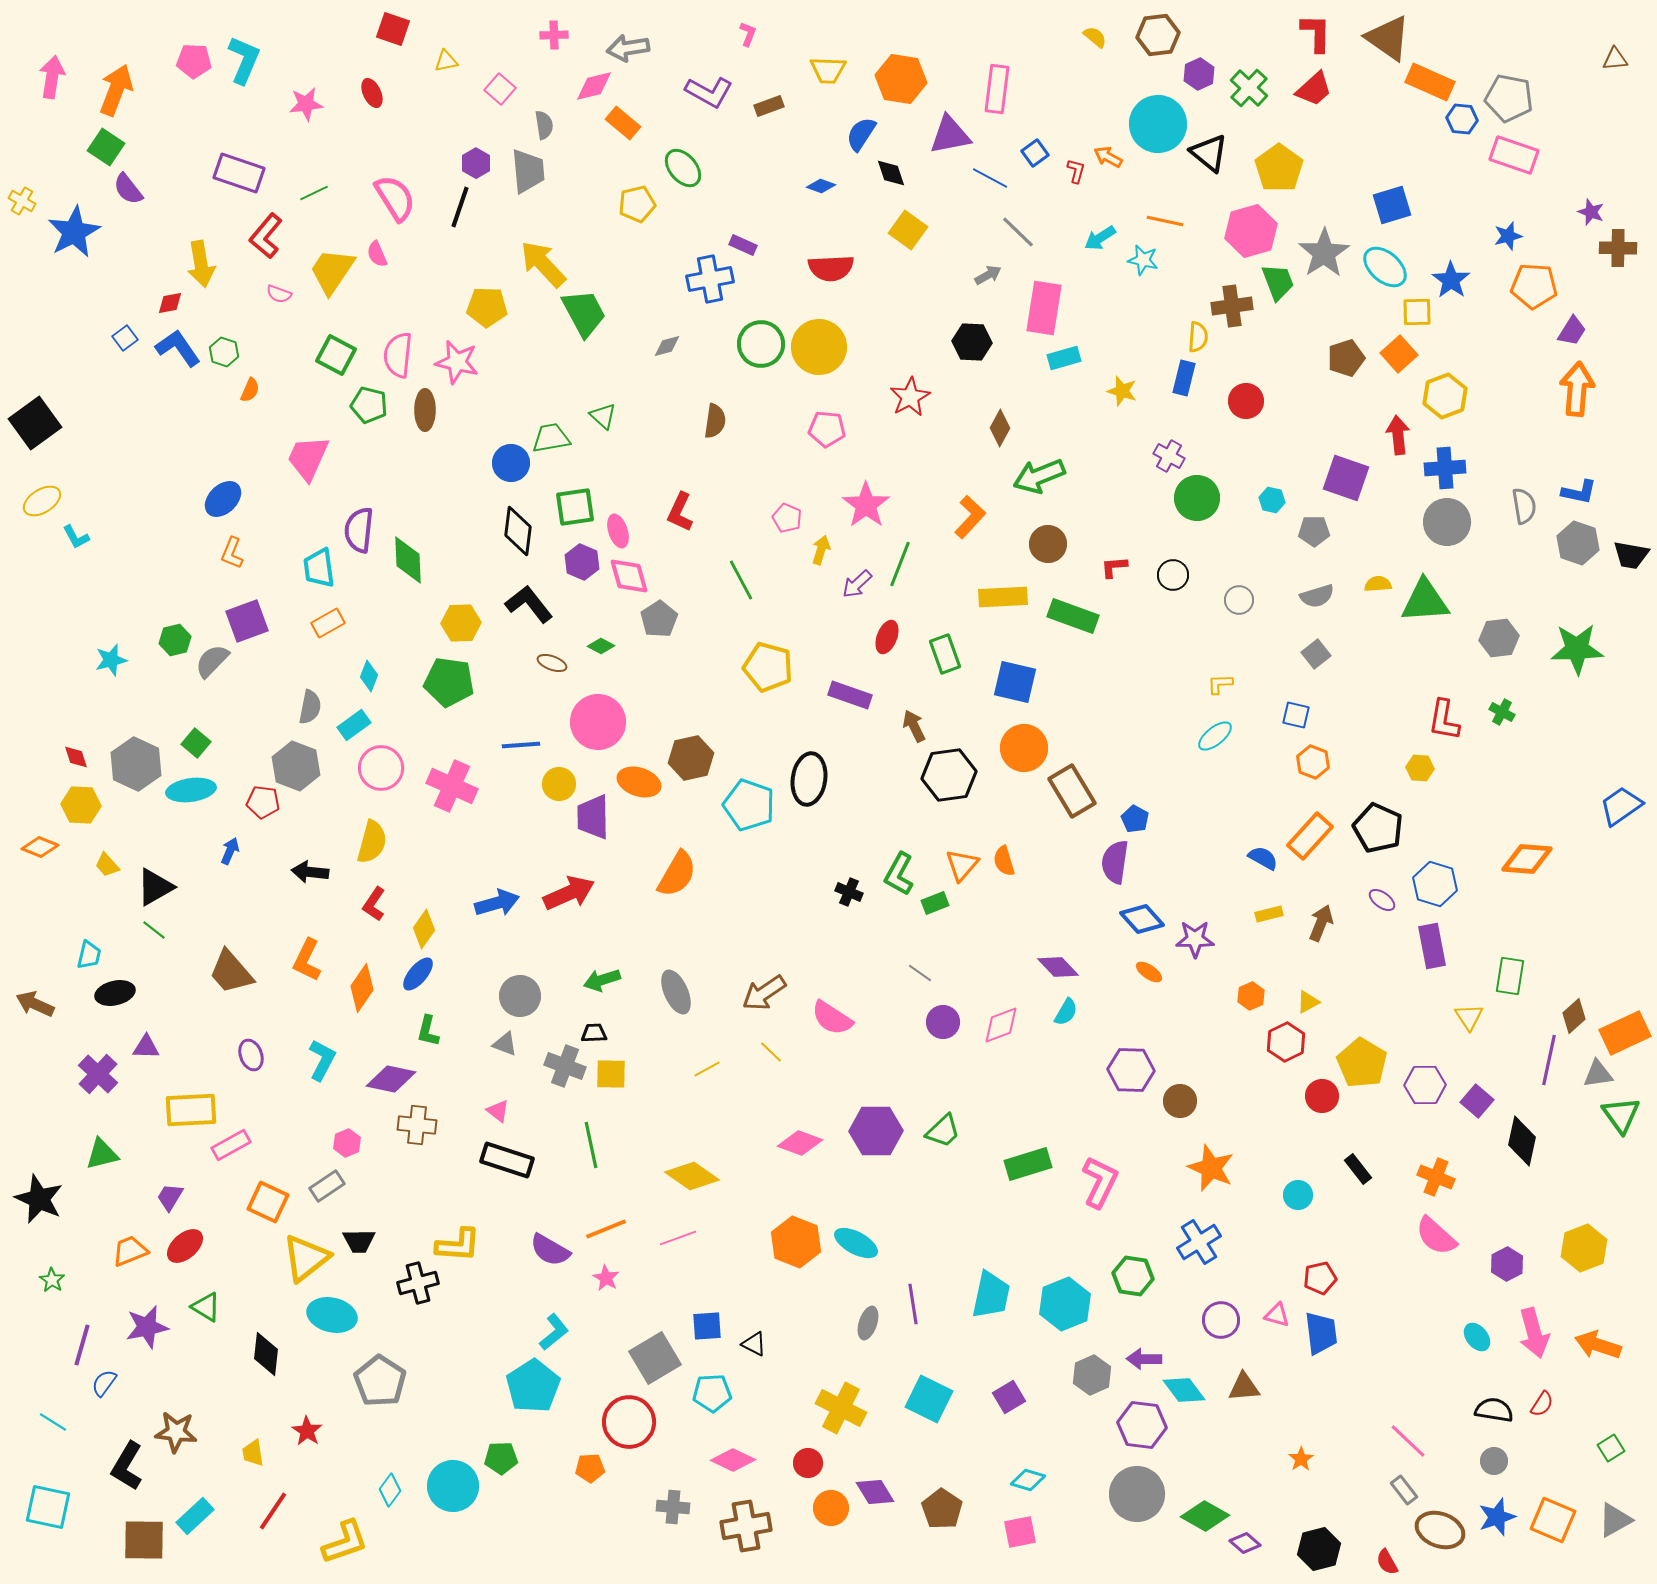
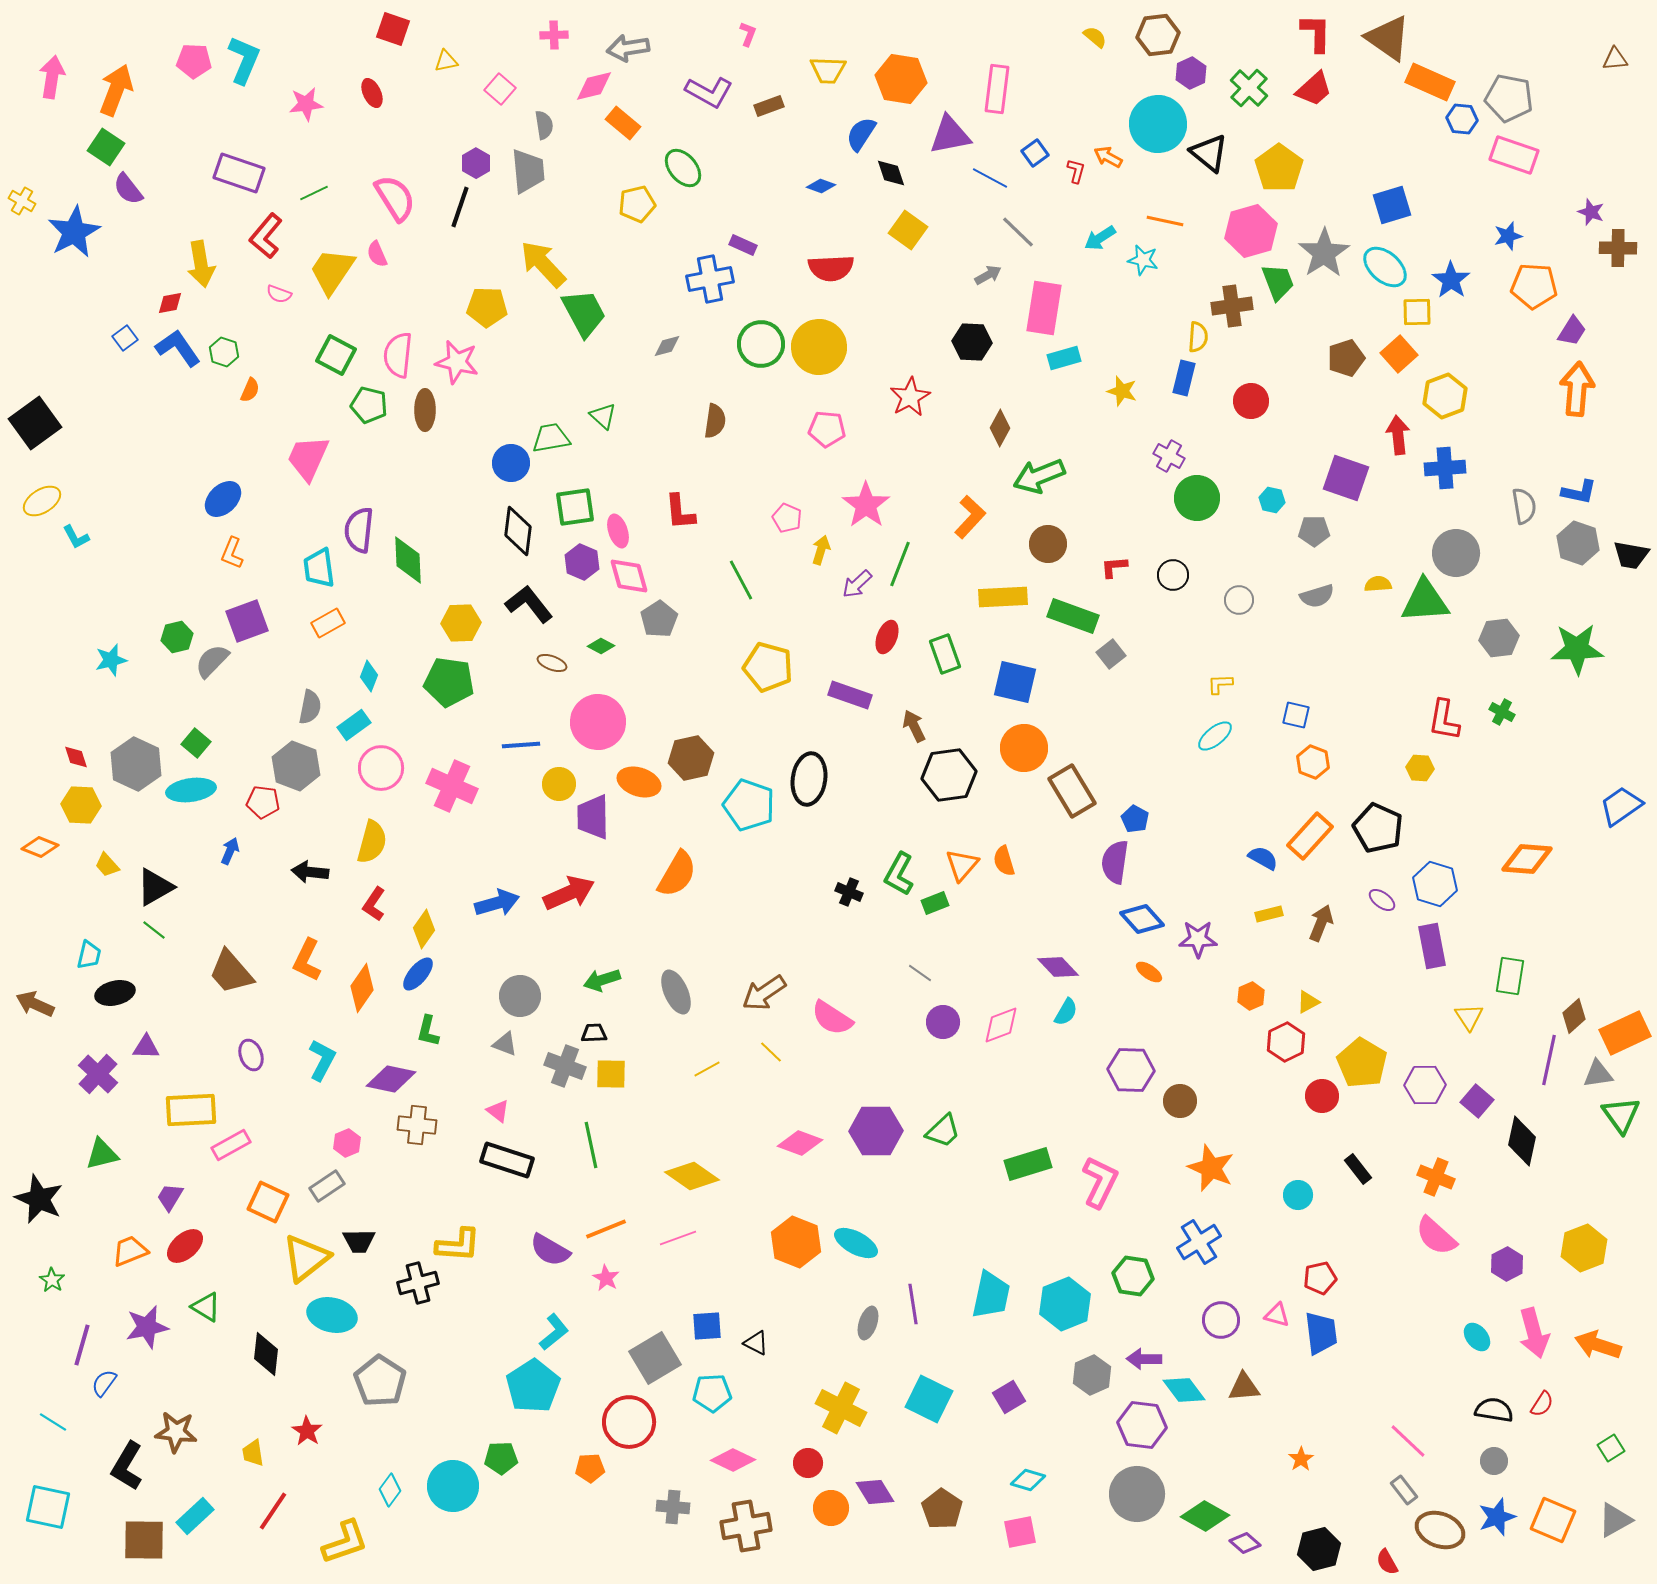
purple hexagon at (1199, 74): moved 8 px left, 1 px up
red circle at (1246, 401): moved 5 px right
red L-shape at (680, 512): rotated 30 degrees counterclockwise
gray circle at (1447, 522): moved 9 px right, 31 px down
green hexagon at (175, 640): moved 2 px right, 3 px up
gray square at (1316, 654): moved 205 px left
purple star at (1195, 939): moved 3 px right
black triangle at (754, 1344): moved 2 px right, 1 px up
